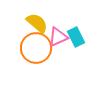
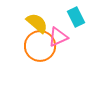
cyan rectangle: moved 20 px up
orange circle: moved 4 px right, 2 px up
